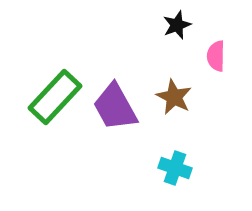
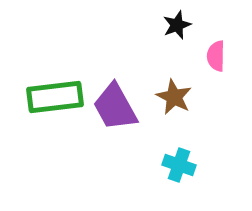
green rectangle: rotated 40 degrees clockwise
cyan cross: moved 4 px right, 3 px up
